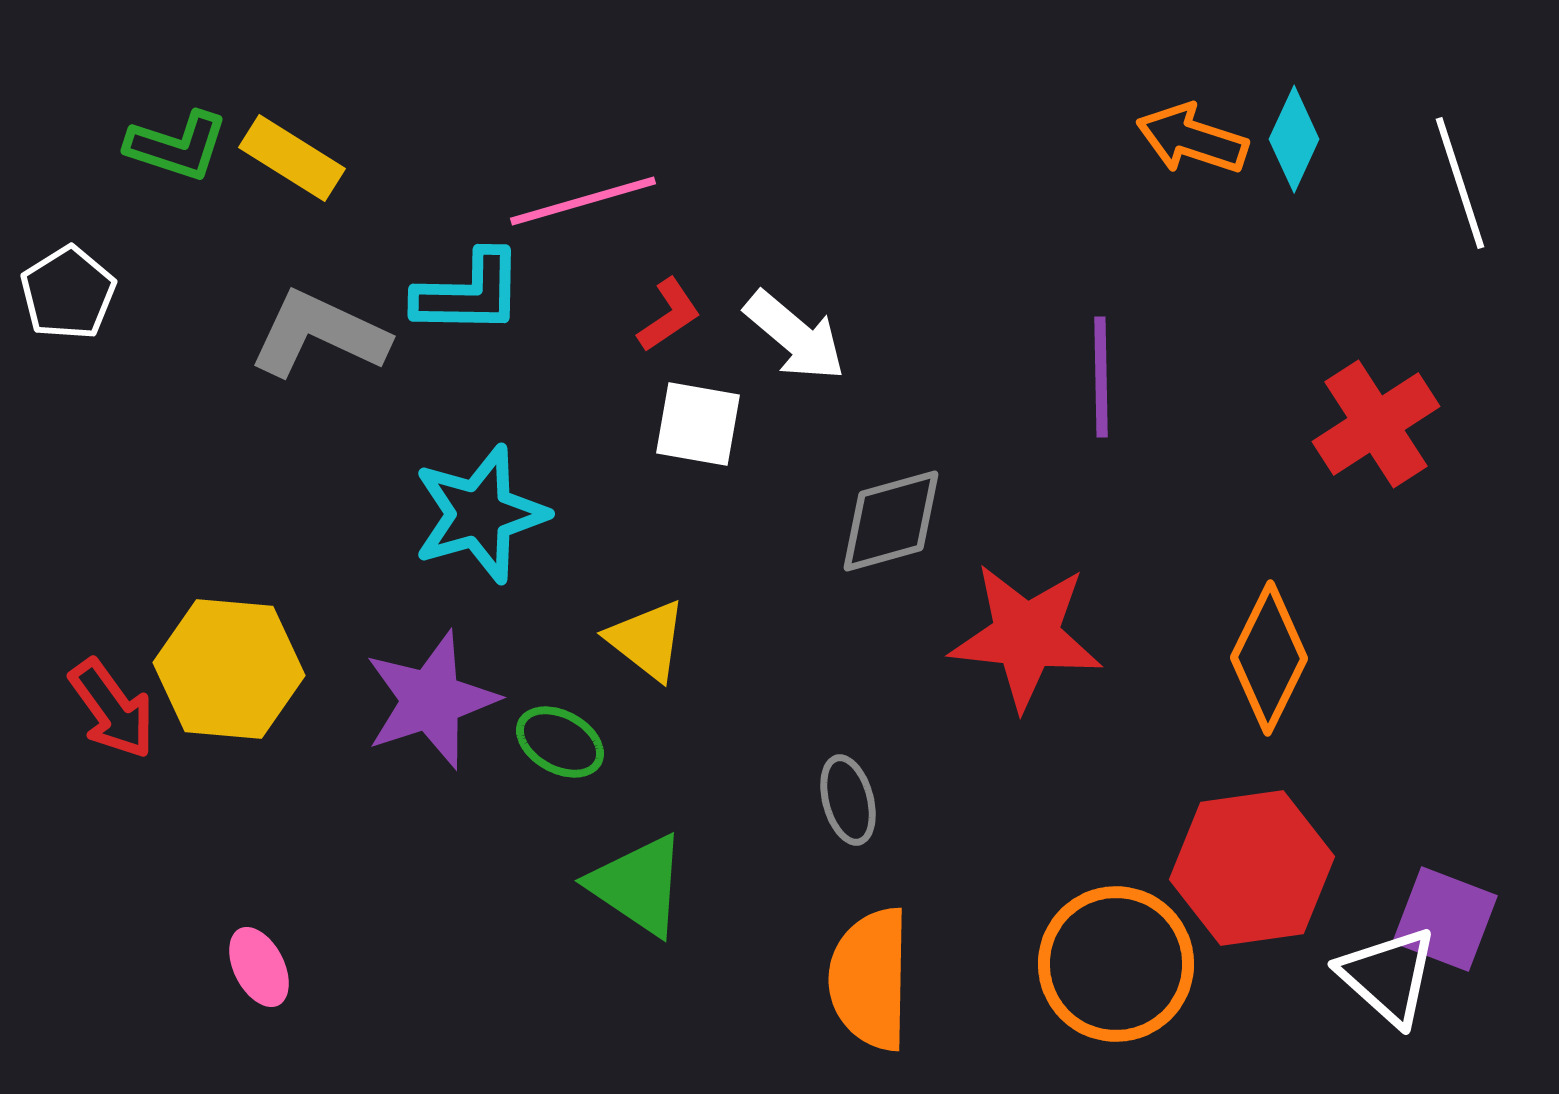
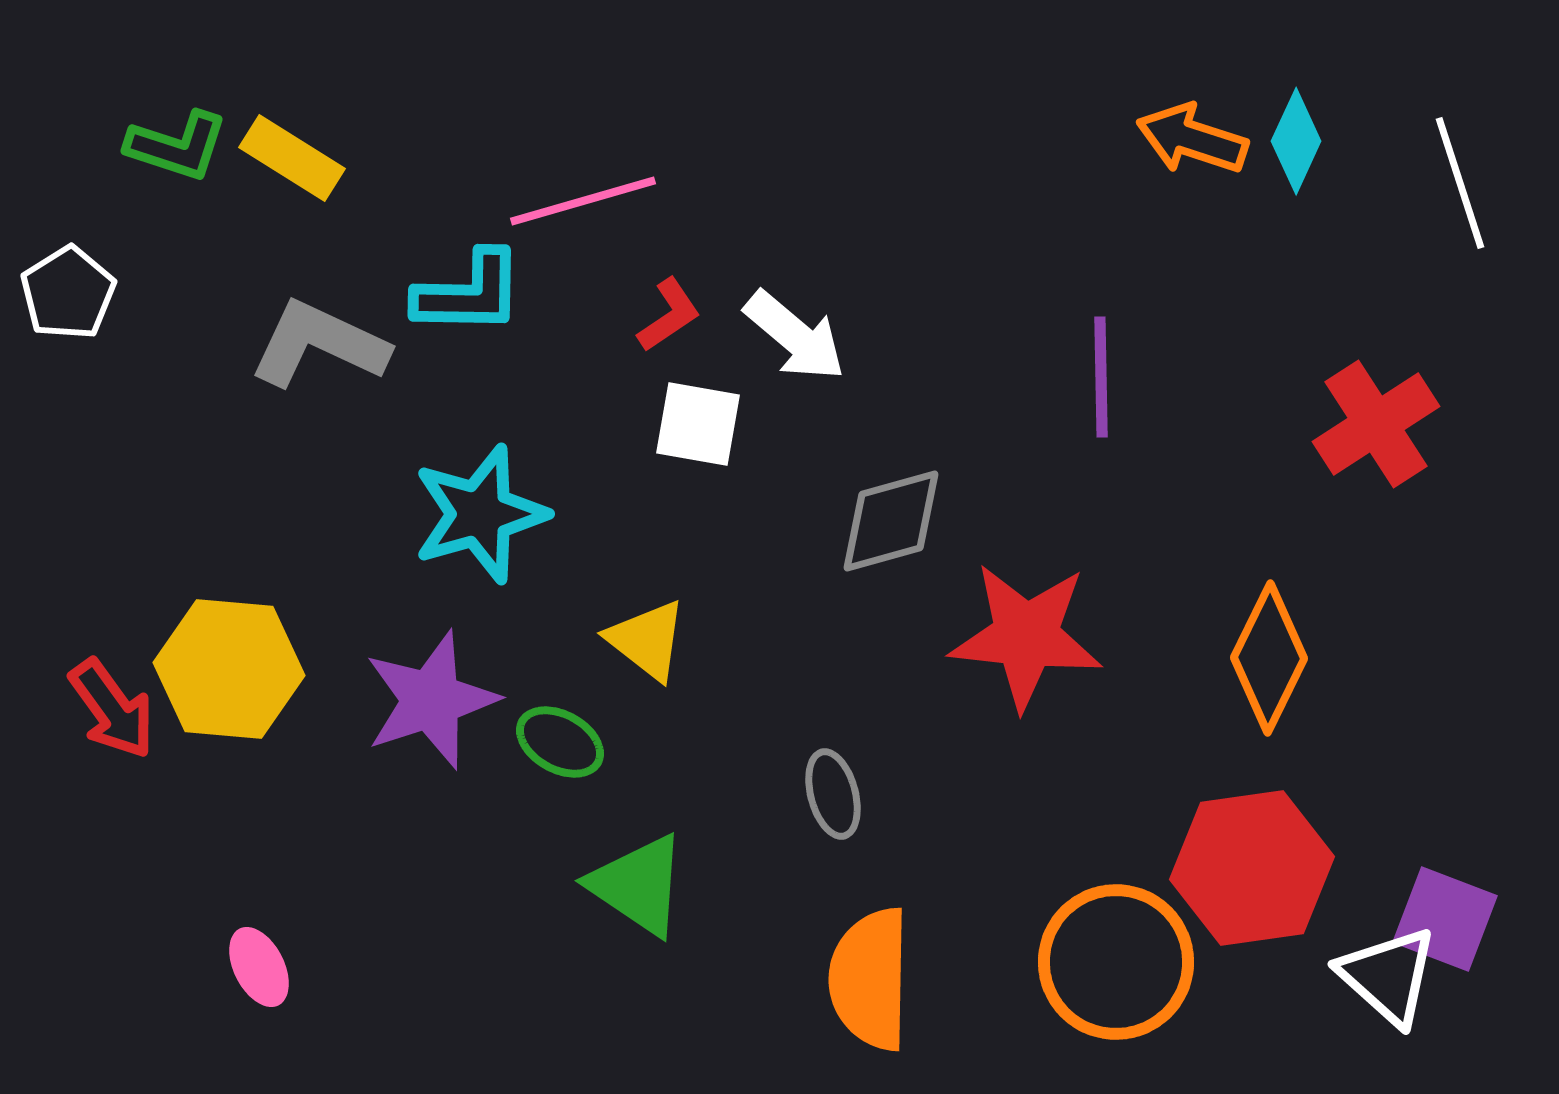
cyan diamond: moved 2 px right, 2 px down
gray L-shape: moved 10 px down
gray ellipse: moved 15 px left, 6 px up
orange circle: moved 2 px up
